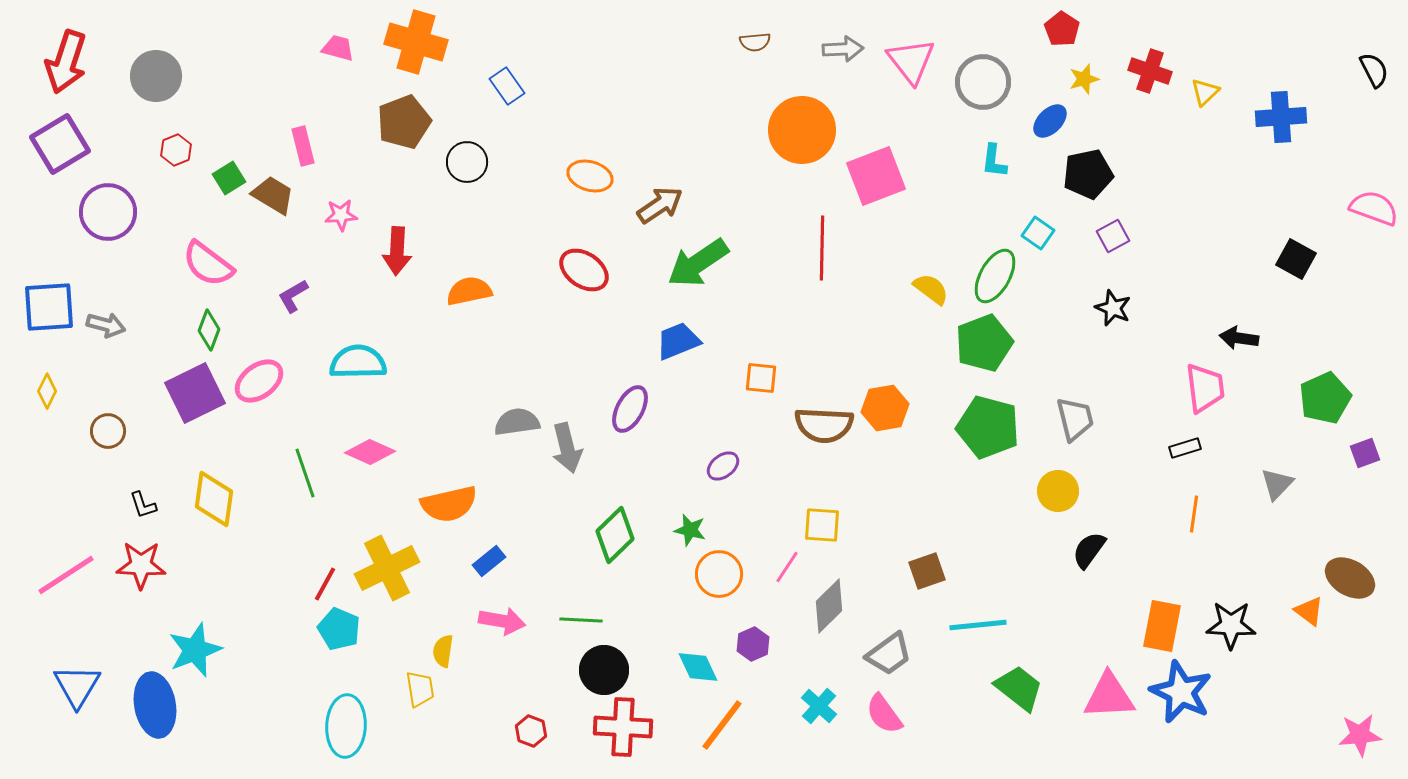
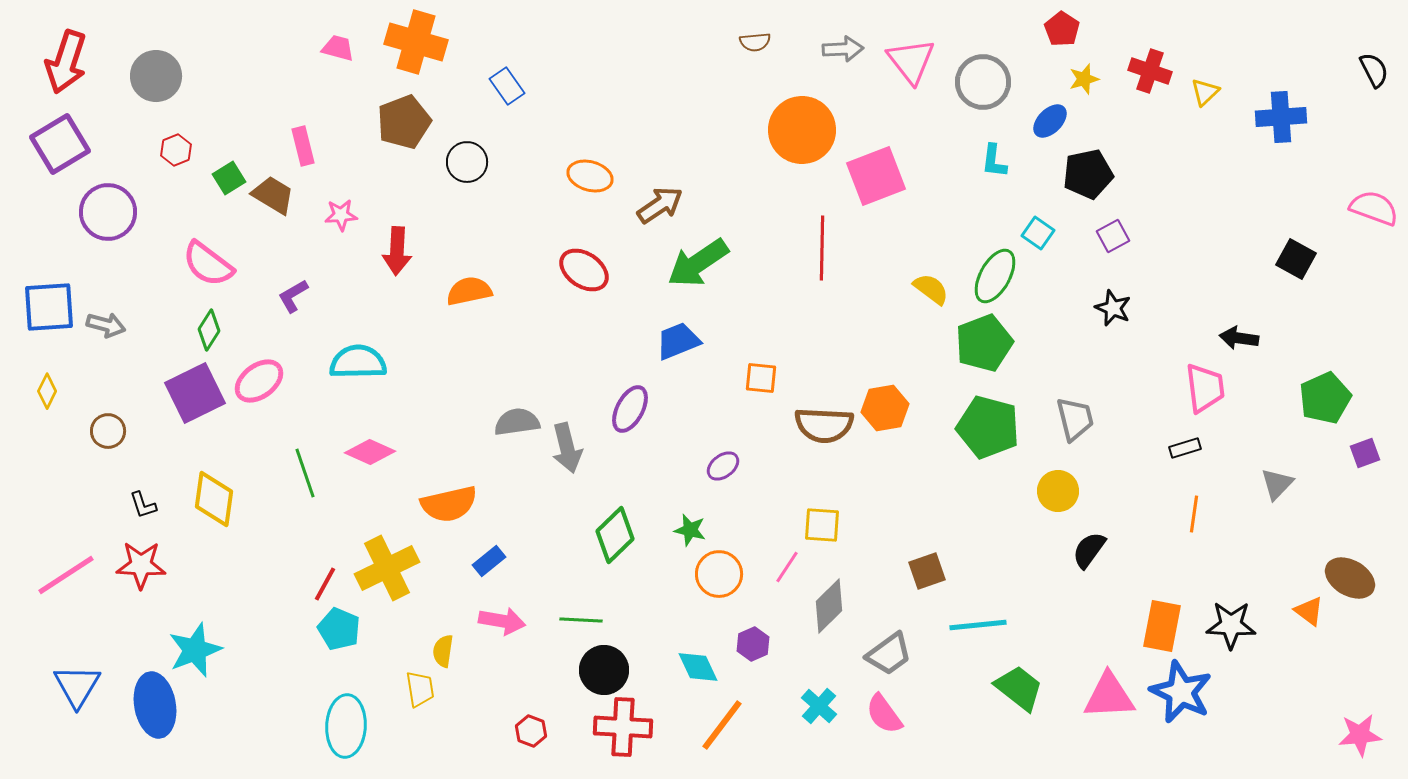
green diamond at (209, 330): rotated 12 degrees clockwise
